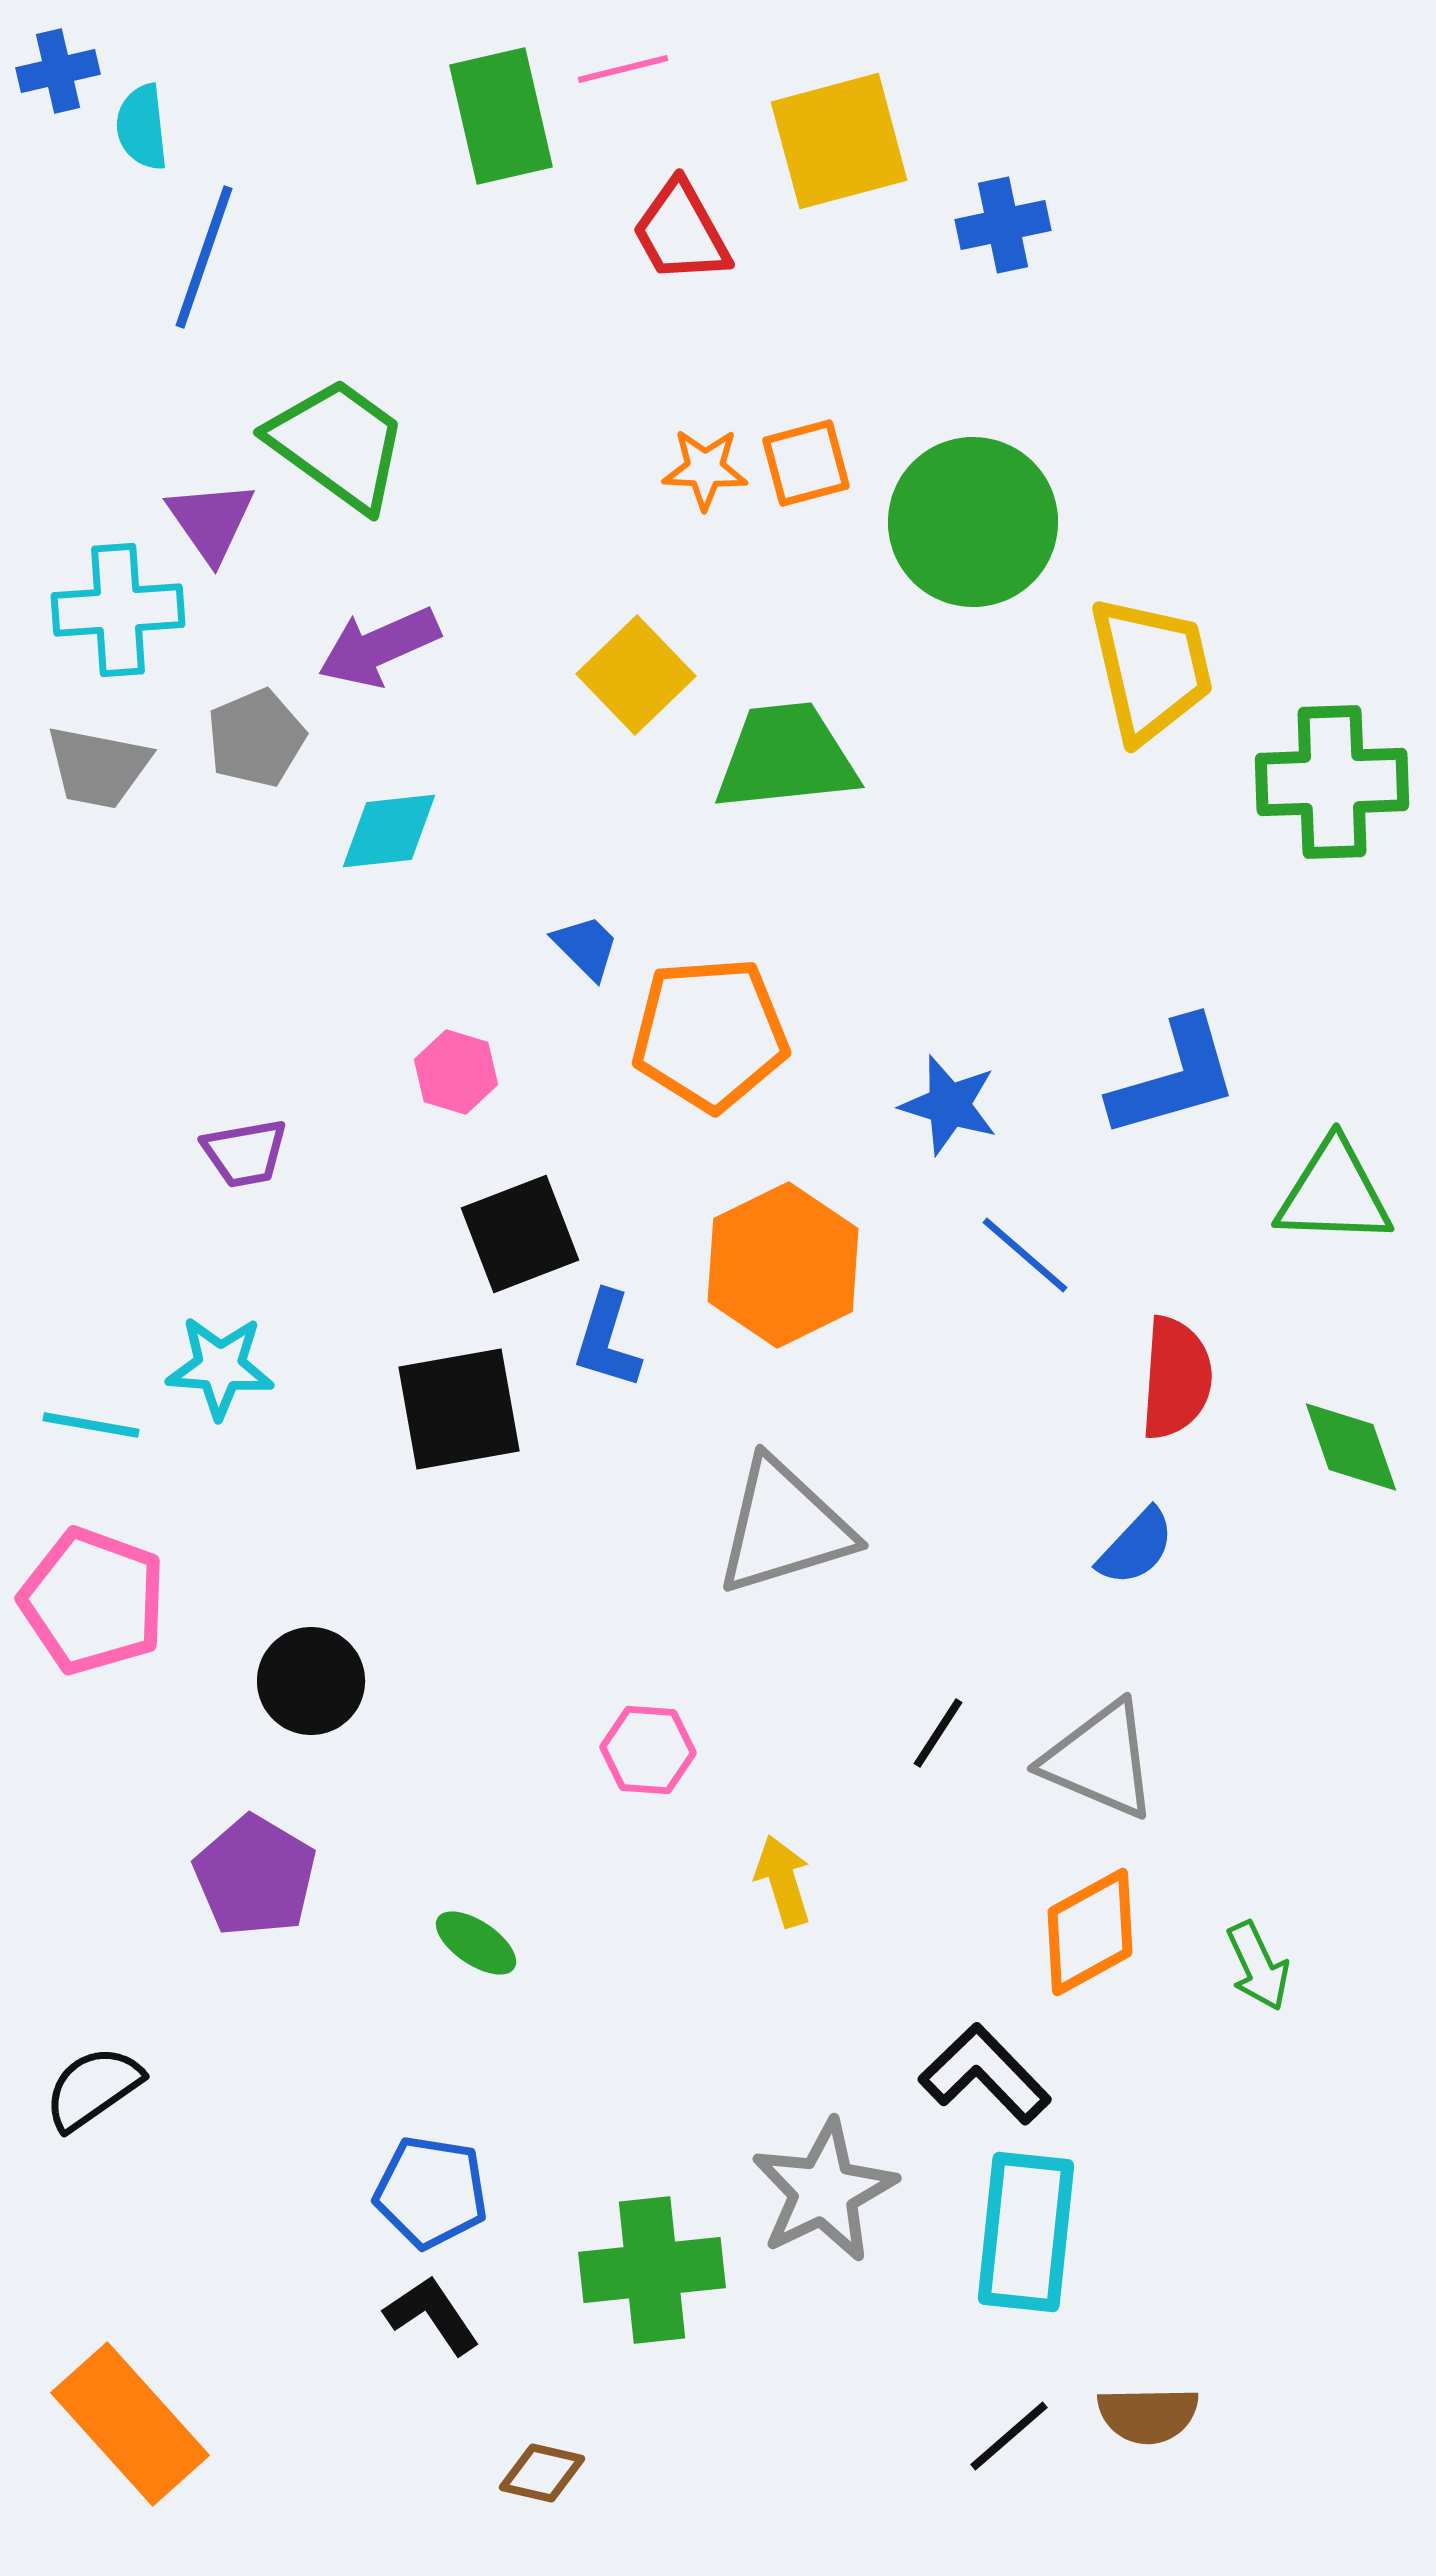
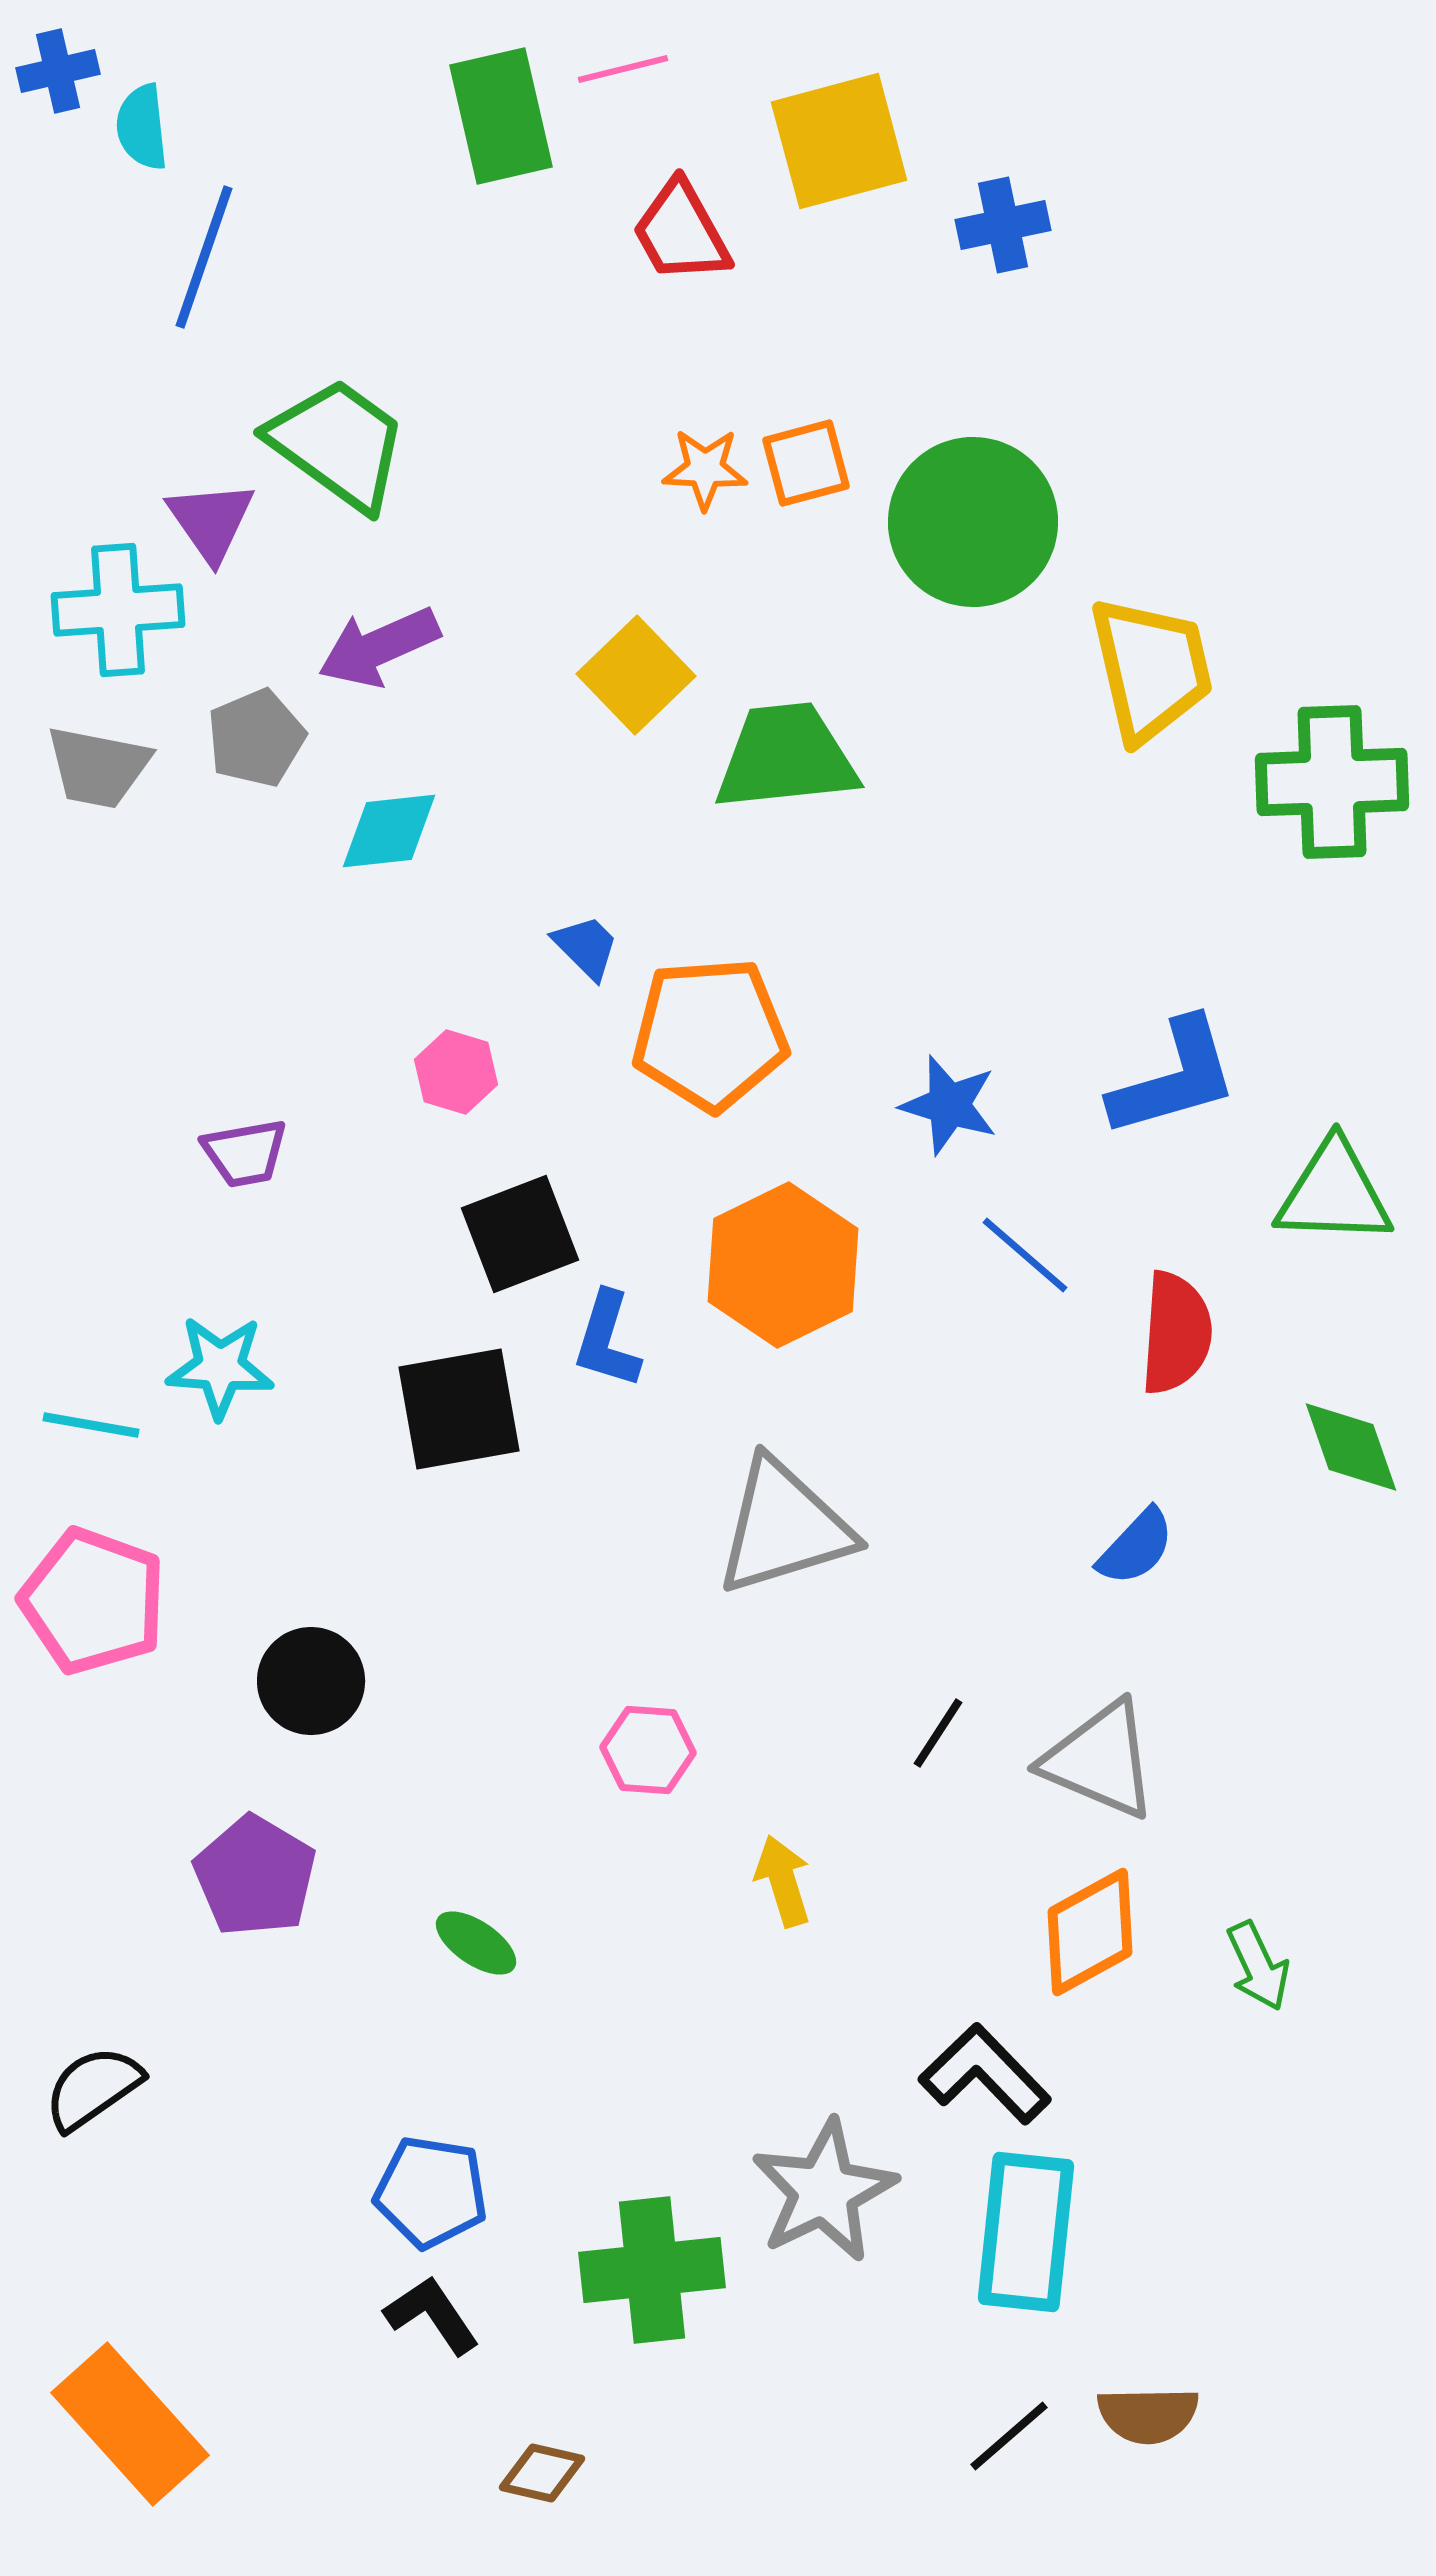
red semicircle at (1176, 1378): moved 45 px up
